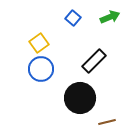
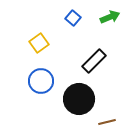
blue circle: moved 12 px down
black circle: moved 1 px left, 1 px down
